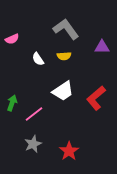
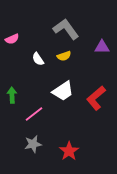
yellow semicircle: rotated 16 degrees counterclockwise
green arrow: moved 8 px up; rotated 21 degrees counterclockwise
gray star: rotated 12 degrees clockwise
